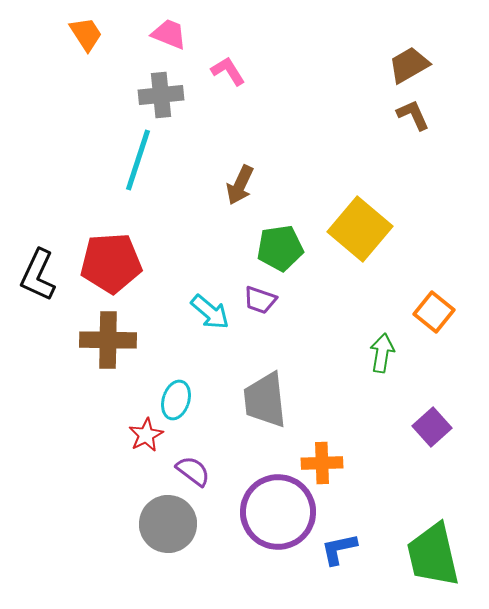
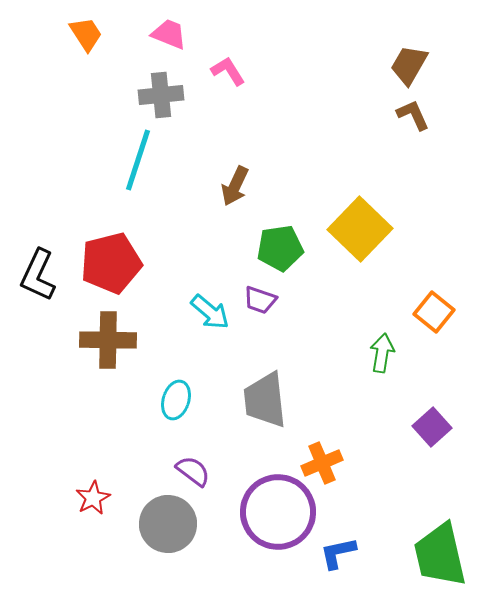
brown trapezoid: rotated 30 degrees counterclockwise
brown arrow: moved 5 px left, 1 px down
yellow square: rotated 4 degrees clockwise
red pentagon: rotated 10 degrees counterclockwise
red star: moved 53 px left, 63 px down
orange cross: rotated 21 degrees counterclockwise
blue L-shape: moved 1 px left, 4 px down
green trapezoid: moved 7 px right
